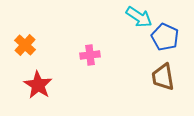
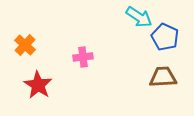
pink cross: moved 7 px left, 2 px down
brown trapezoid: rotated 96 degrees clockwise
